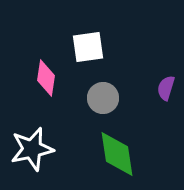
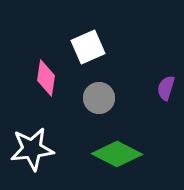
white square: rotated 16 degrees counterclockwise
gray circle: moved 4 px left
white star: rotated 6 degrees clockwise
green diamond: rotated 54 degrees counterclockwise
